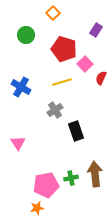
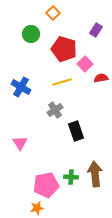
green circle: moved 5 px right, 1 px up
red semicircle: rotated 56 degrees clockwise
pink triangle: moved 2 px right
green cross: moved 1 px up; rotated 16 degrees clockwise
